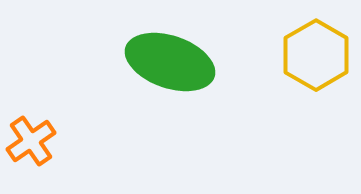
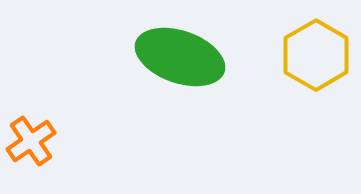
green ellipse: moved 10 px right, 5 px up
